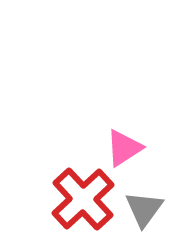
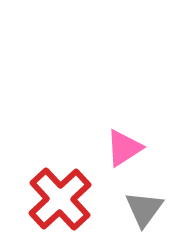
red cross: moved 23 px left
